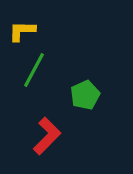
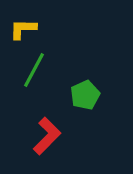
yellow L-shape: moved 1 px right, 2 px up
